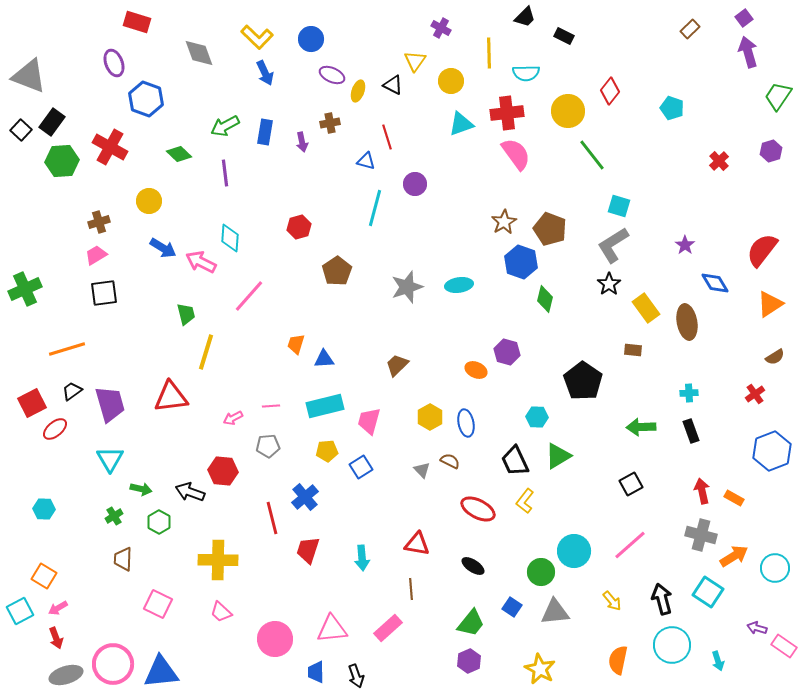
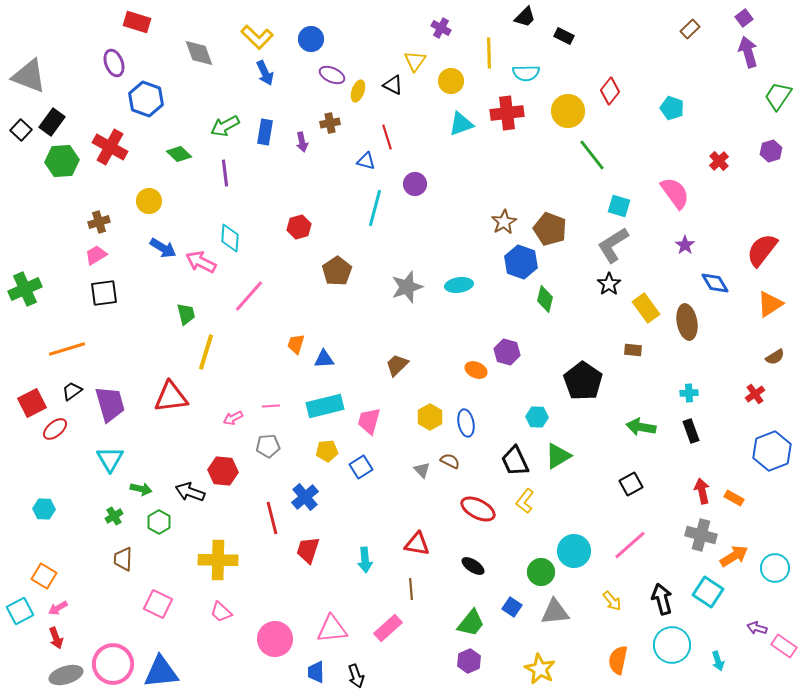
pink semicircle at (516, 154): moved 159 px right, 39 px down
green arrow at (641, 427): rotated 12 degrees clockwise
cyan arrow at (362, 558): moved 3 px right, 2 px down
